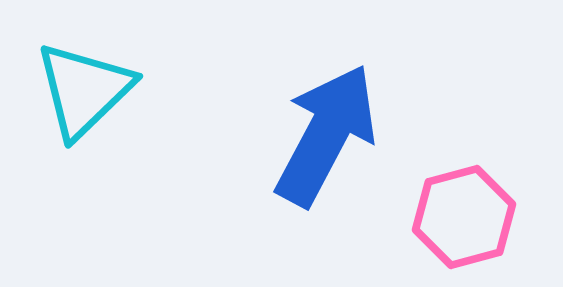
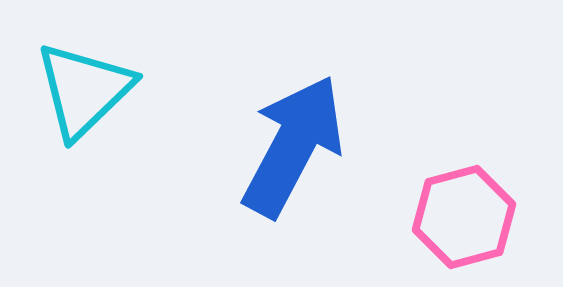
blue arrow: moved 33 px left, 11 px down
